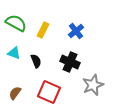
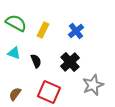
black cross: rotated 24 degrees clockwise
brown semicircle: moved 1 px down
